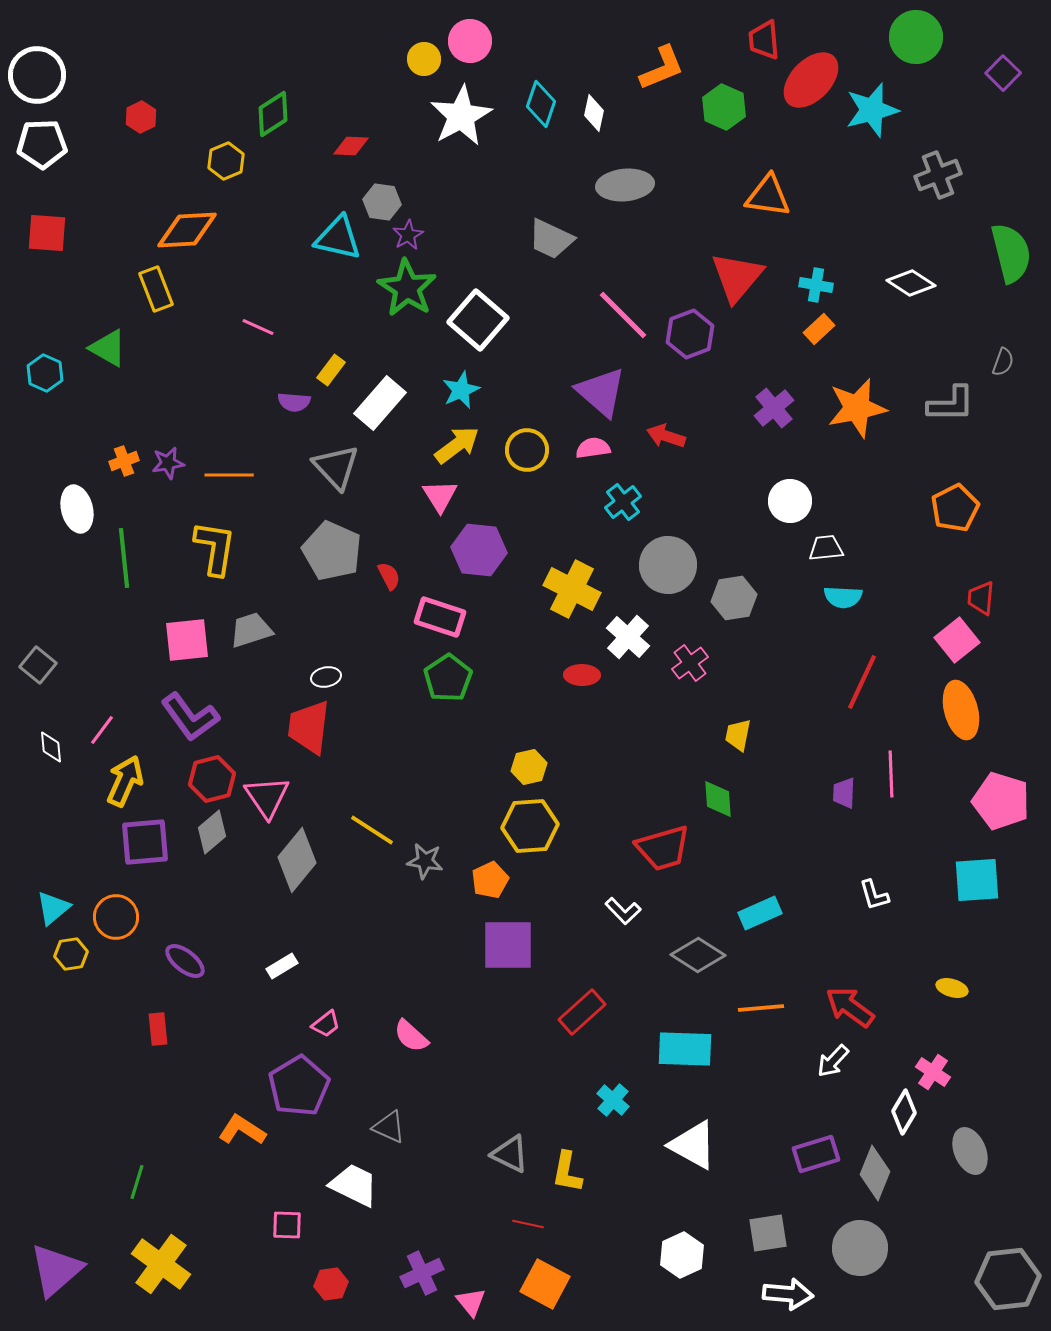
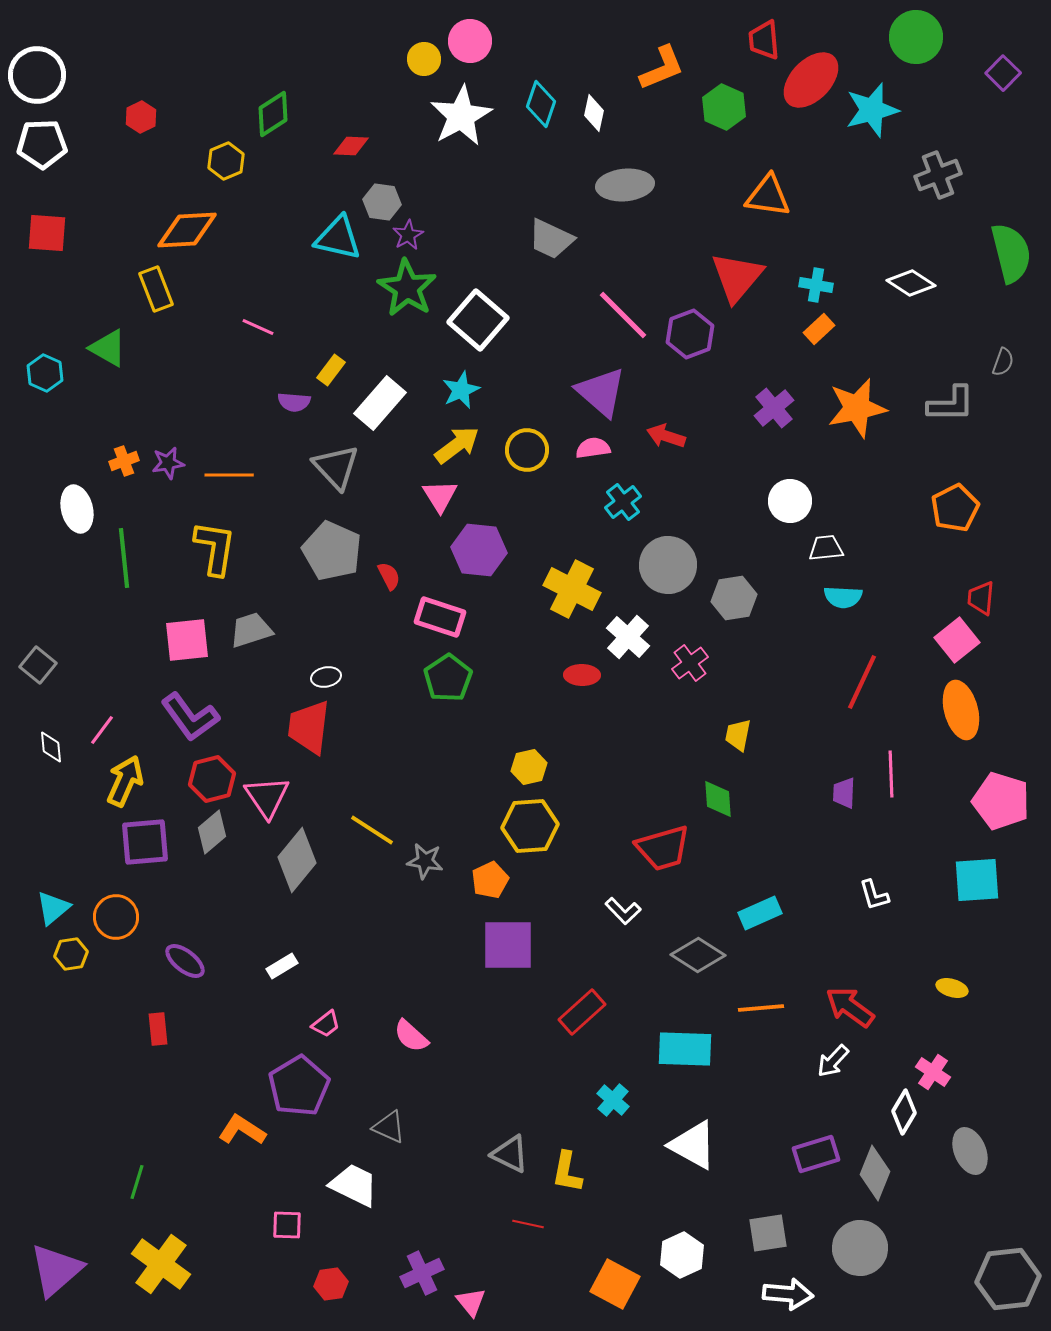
orange square at (545, 1284): moved 70 px right
